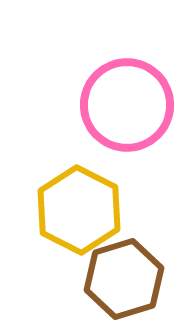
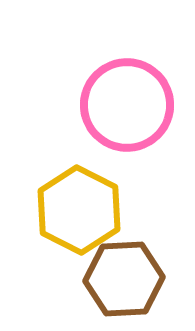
brown hexagon: rotated 14 degrees clockwise
